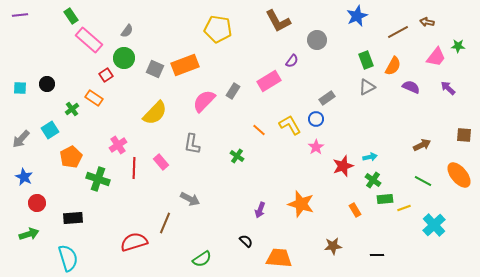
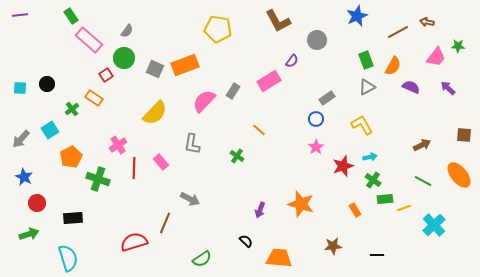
yellow L-shape at (290, 125): moved 72 px right
